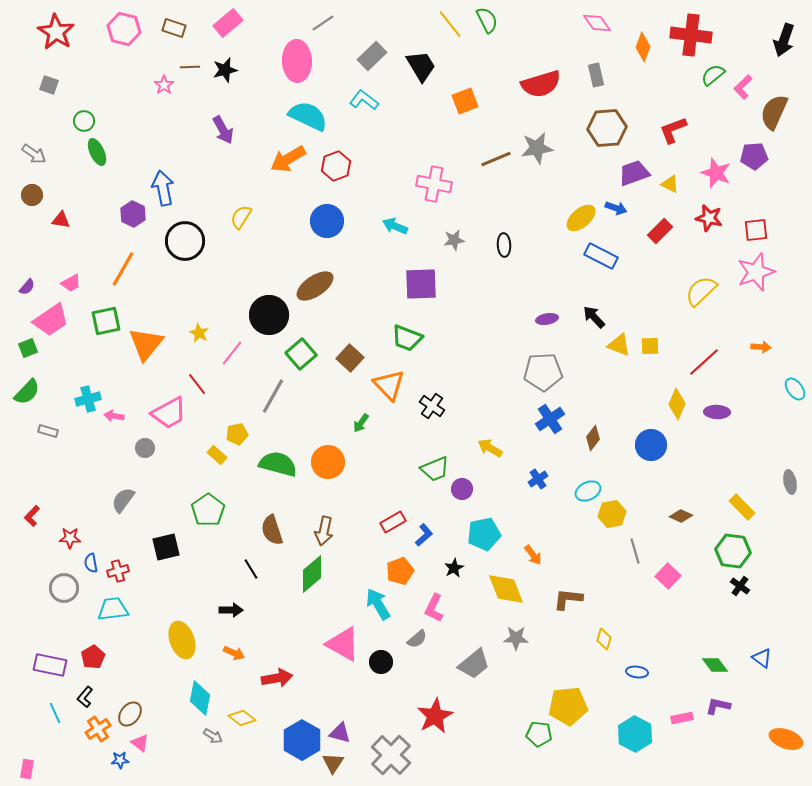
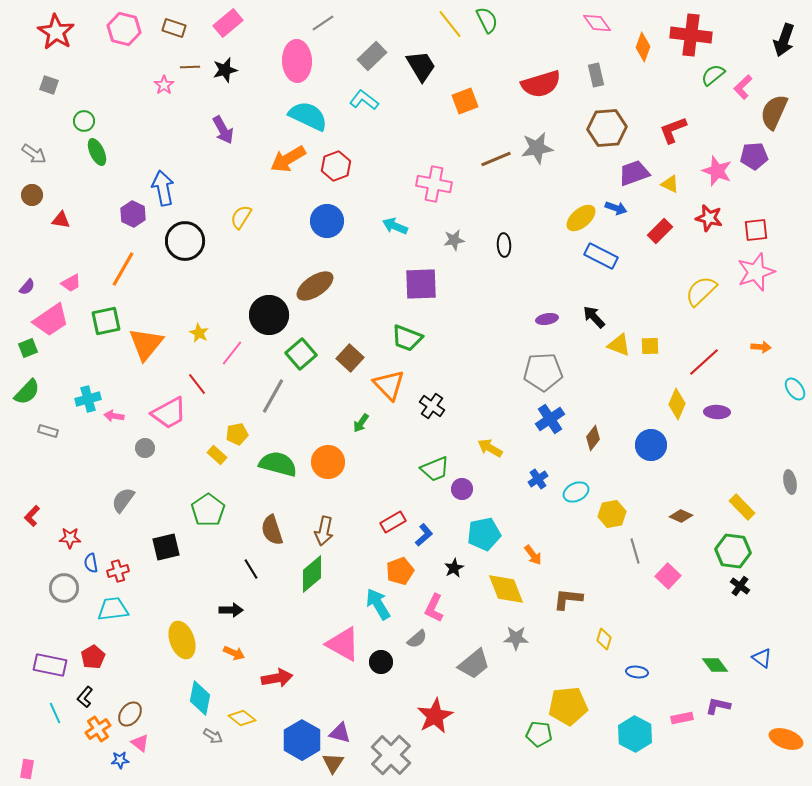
pink star at (716, 173): moved 1 px right, 2 px up
cyan ellipse at (588, 491): moved 12 px left, 1 px down
